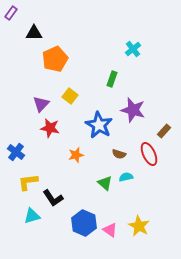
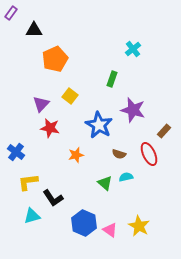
black triangle: moved 3 px up
